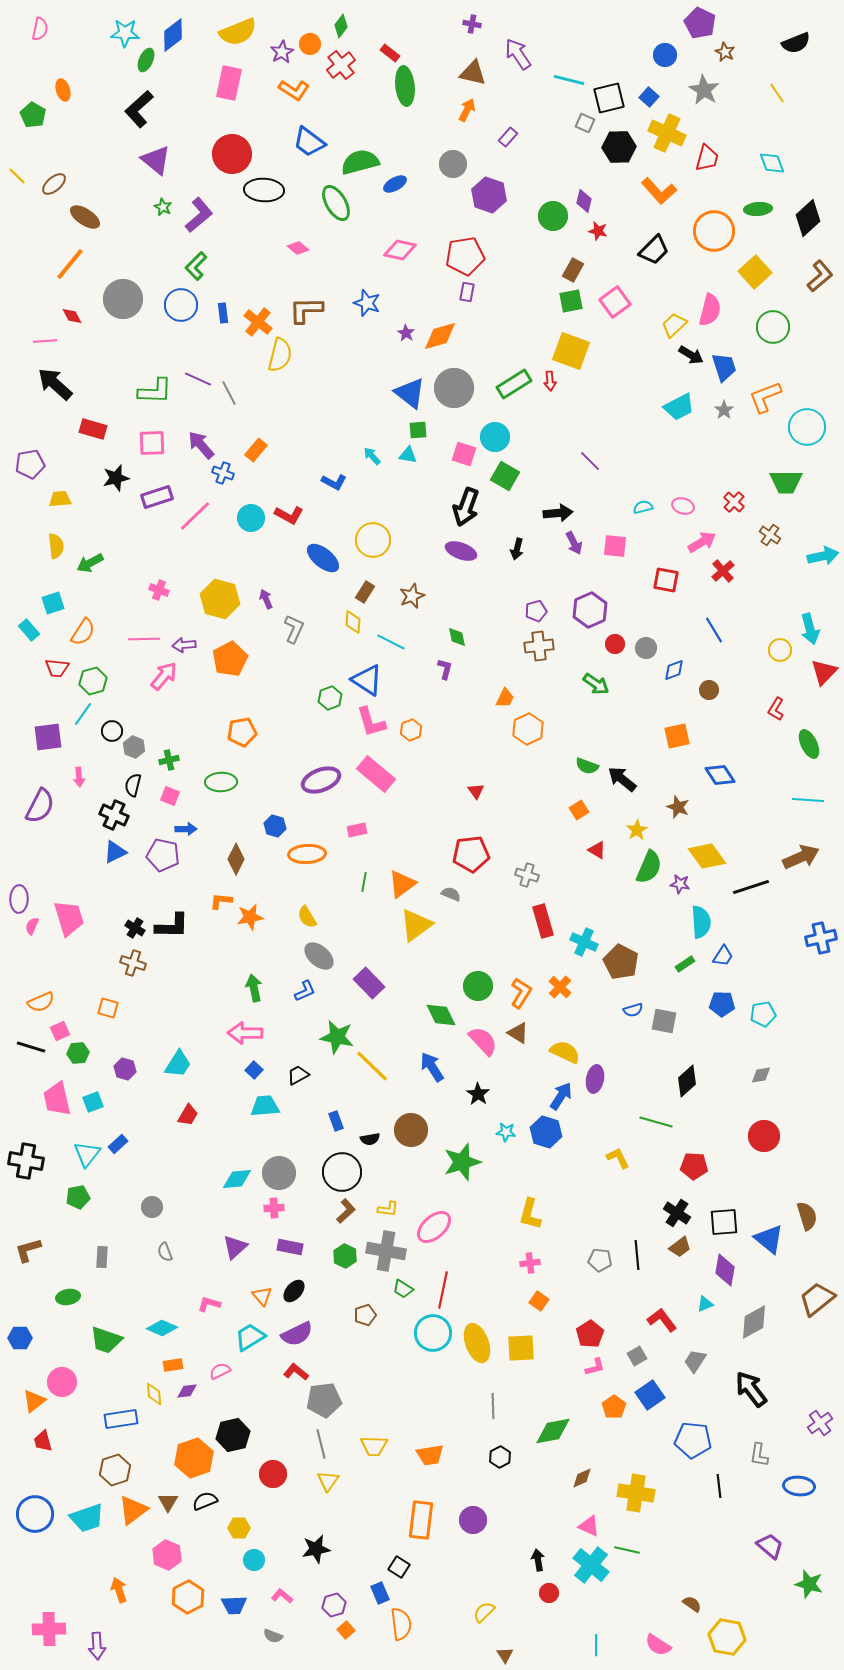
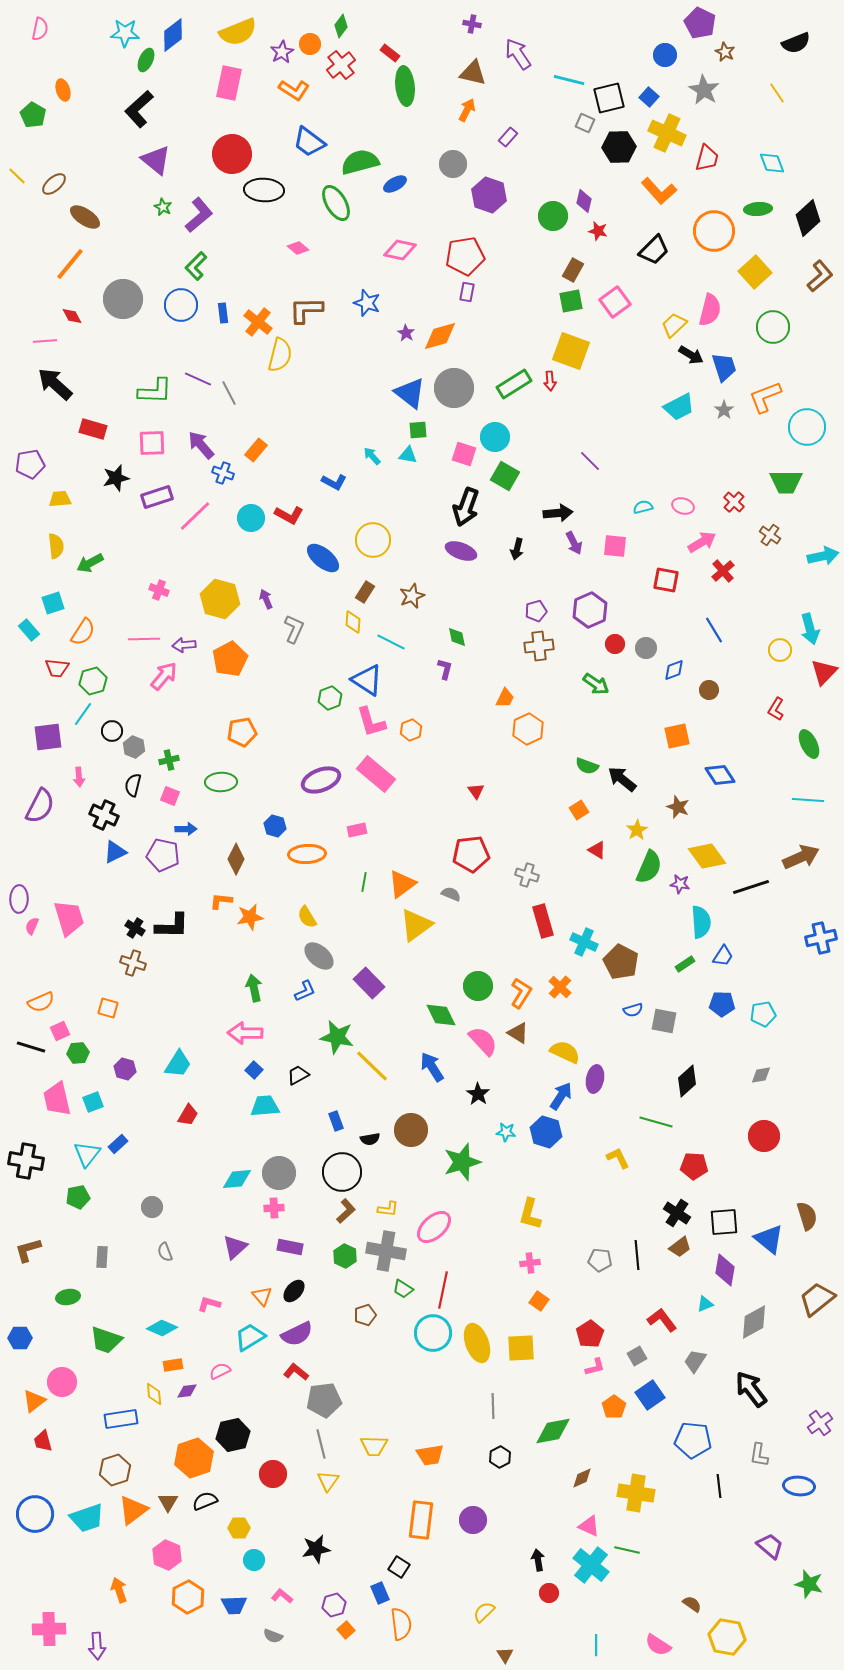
black cross at (114, 815): moved 10 px left
